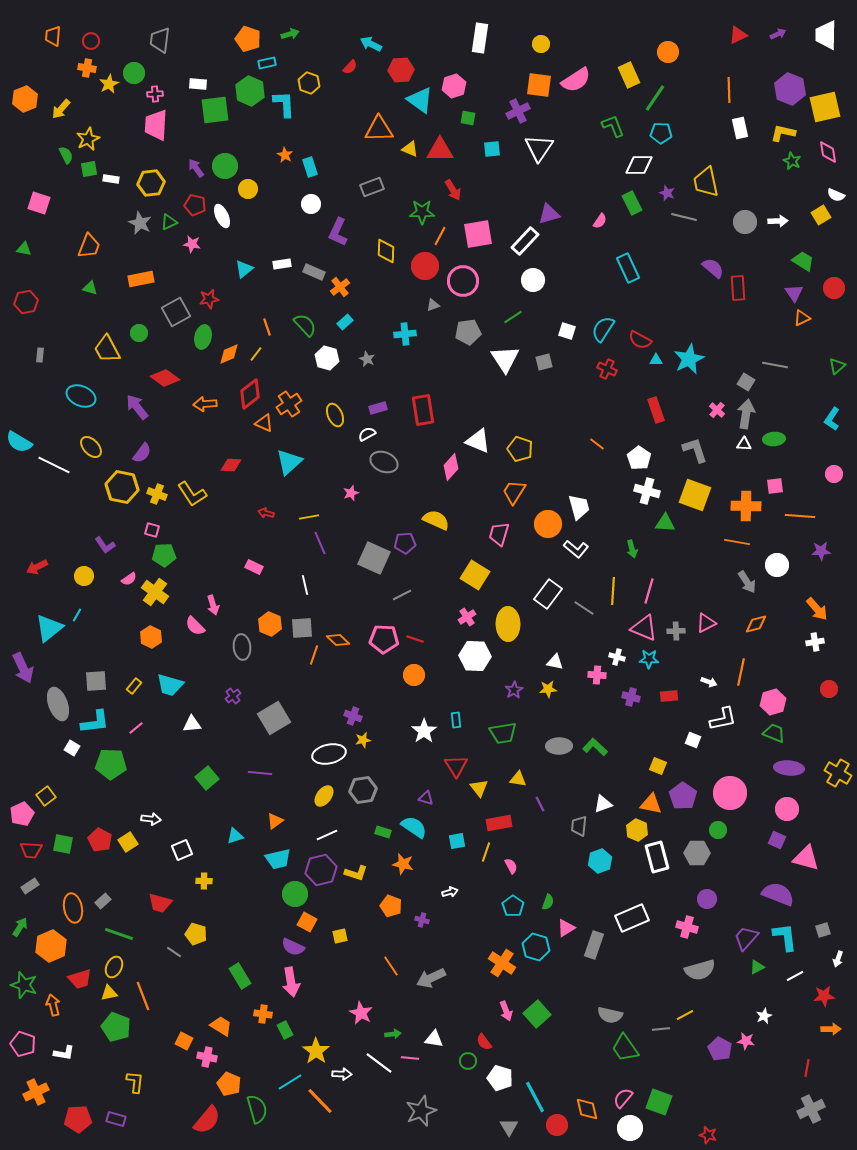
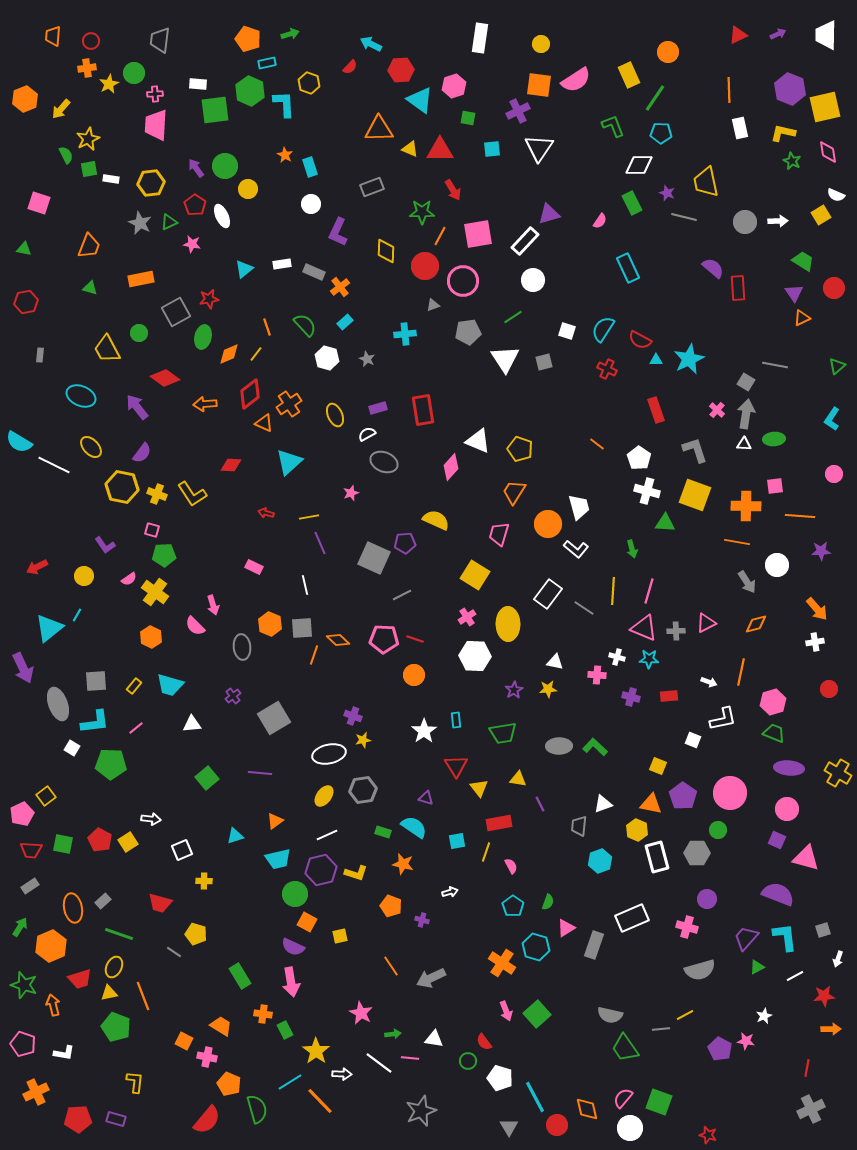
orange cross at (87, 68): rotated 18 degrees counterclockwise
red pentagon at (195, 205): rotated 20 degrees clockwise
